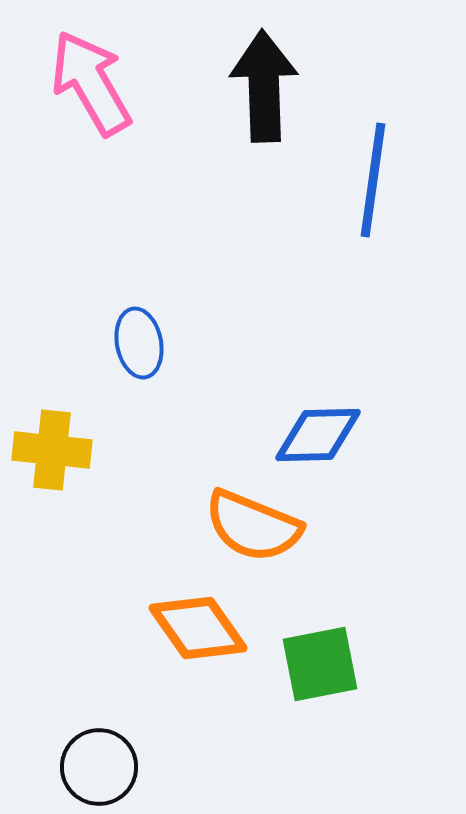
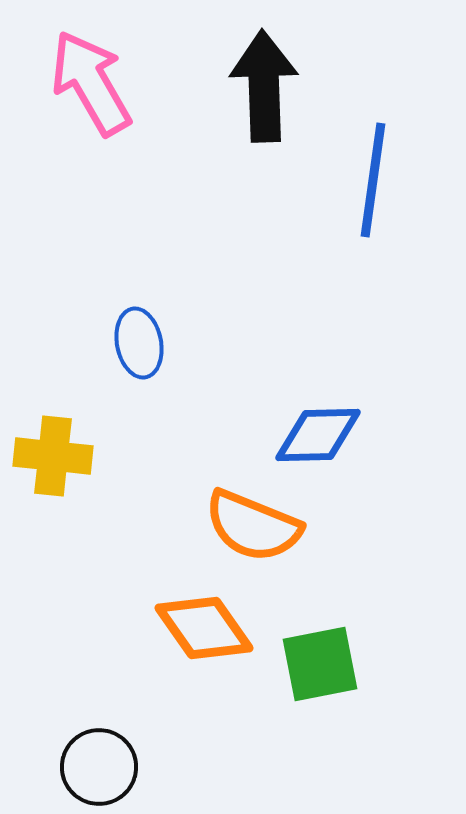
yellow cross: moved 1 px right, 6 px down
orange diamond: moved 6 px right
